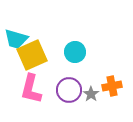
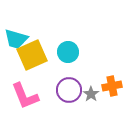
cyan circle: moved 7 px left
pink L-shape: moved 6 px left, 7 px down; rotated 36 degrees counterclockwise
